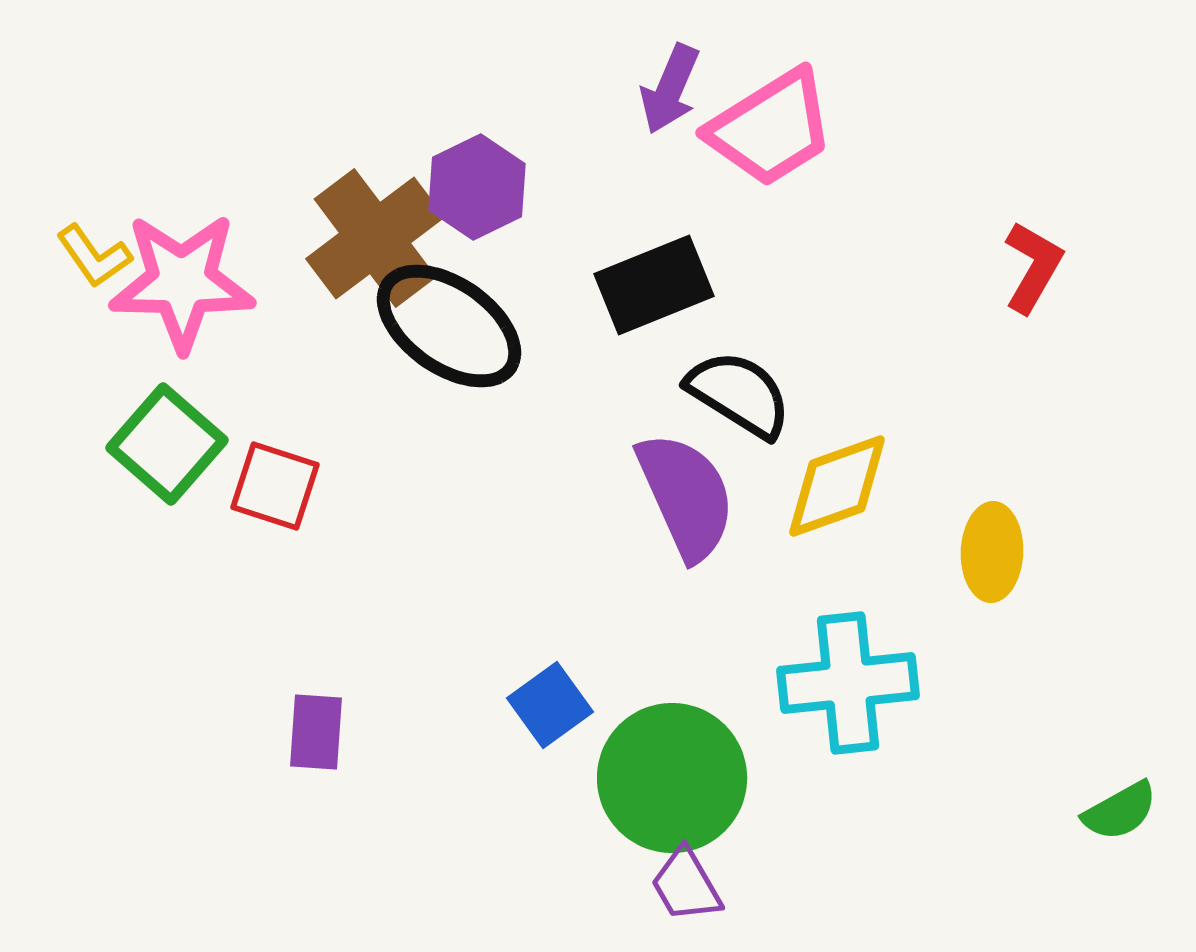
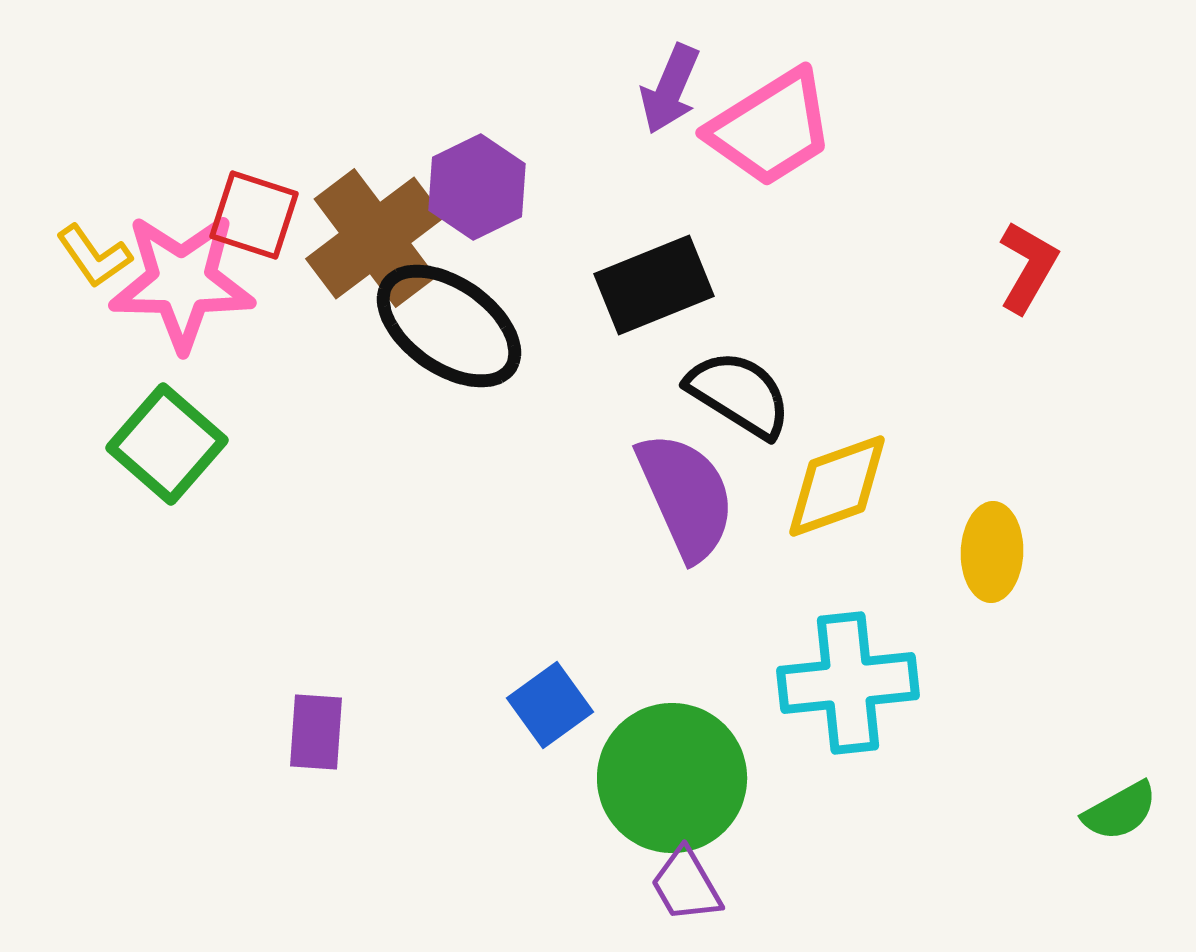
red L-shape: moved 5 px left
red square: moved 21 px left, 271 px up
